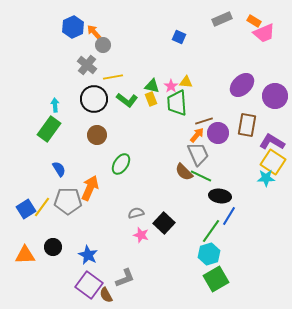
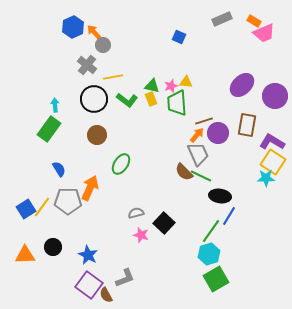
pink star at (171, 86): rotated 16 degrees clockwise
